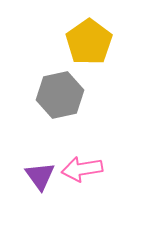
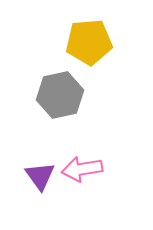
yellow pentagon: rotated 30 degrees clockwise
